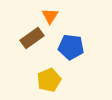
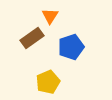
blue pentagon: rotated 25 degrees counterclockwise
yellow pentagon: moved 1 px left, 2 px down
